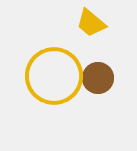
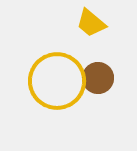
yellow circle: moved 3 px right, 5 px down
